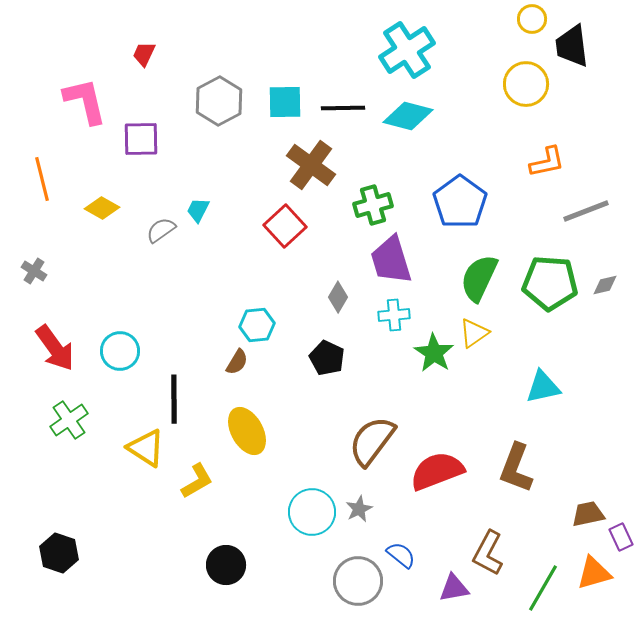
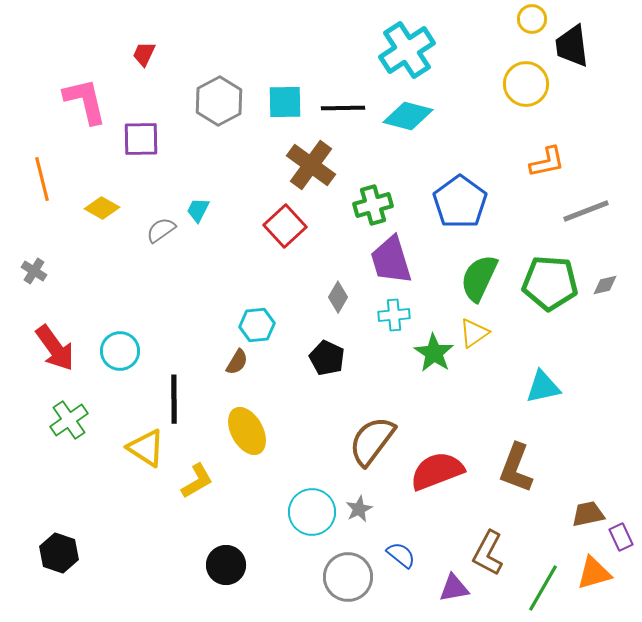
gray circle at (358, 581): moved 10 px left, 4 px up
